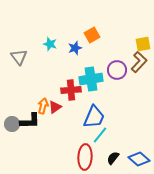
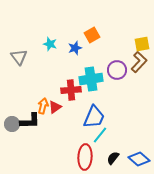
yellow square: moved 1 px left
